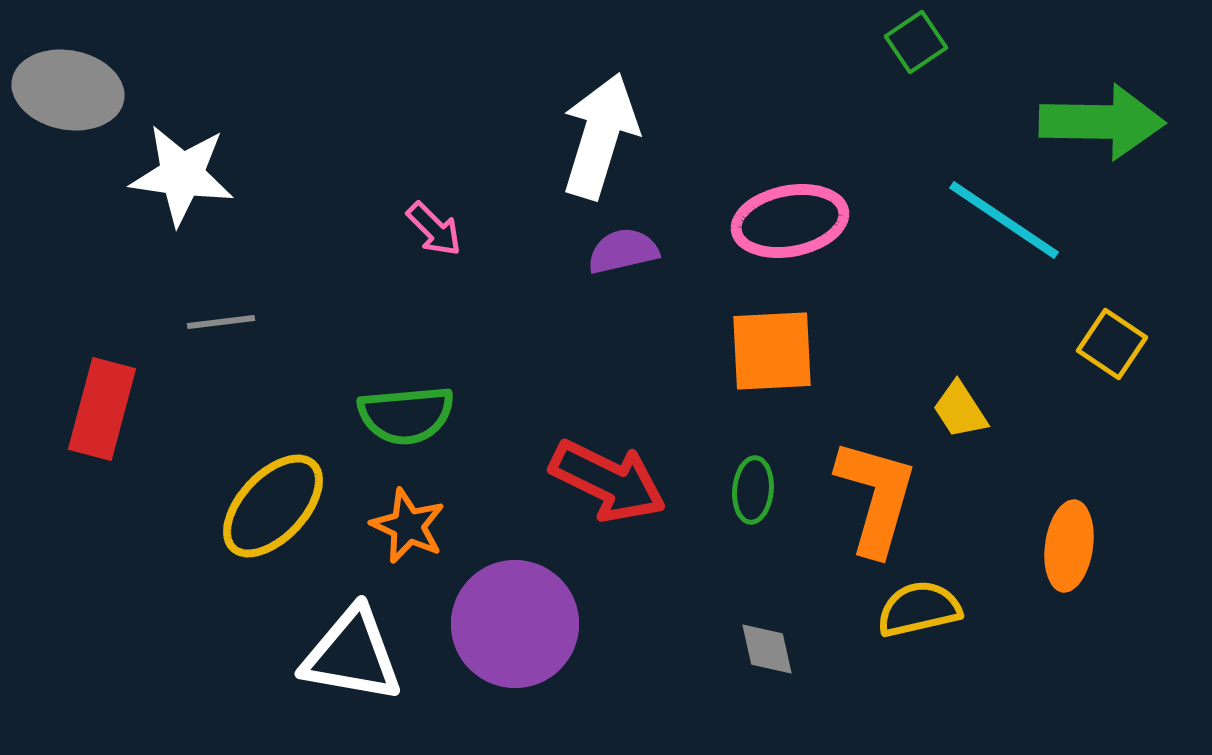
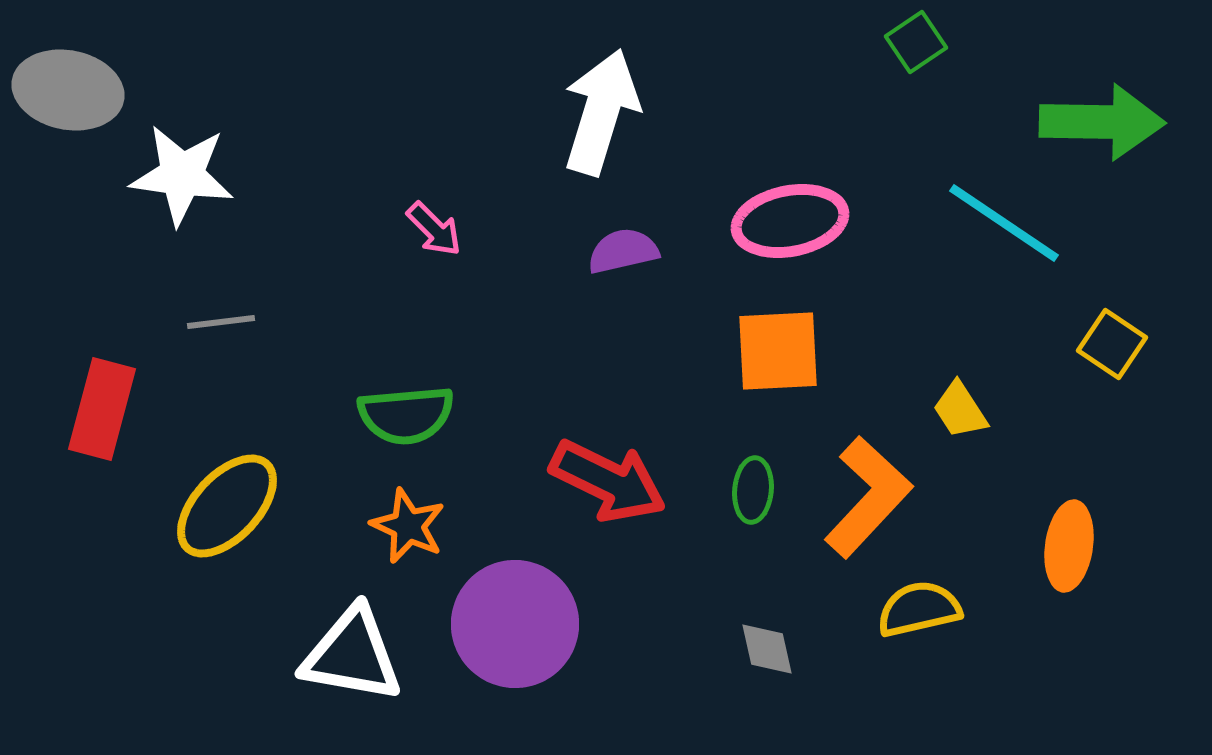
white arrow: moved 1 px right, 24 px up
cyan line: moved 3 px down
orange square: moved 6 px right
orange L-shape: moved 8 px left; rotated 27 degrees clockwise
yellow ellipse: moved 46 px left
